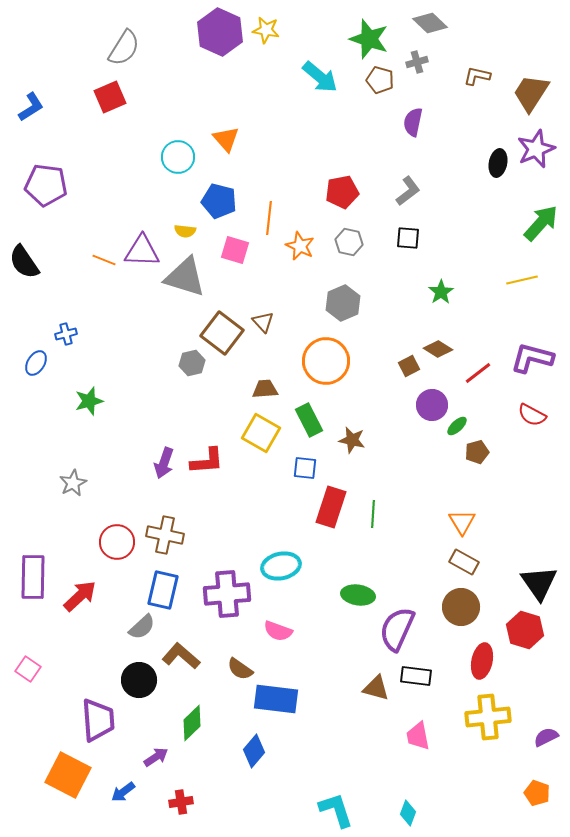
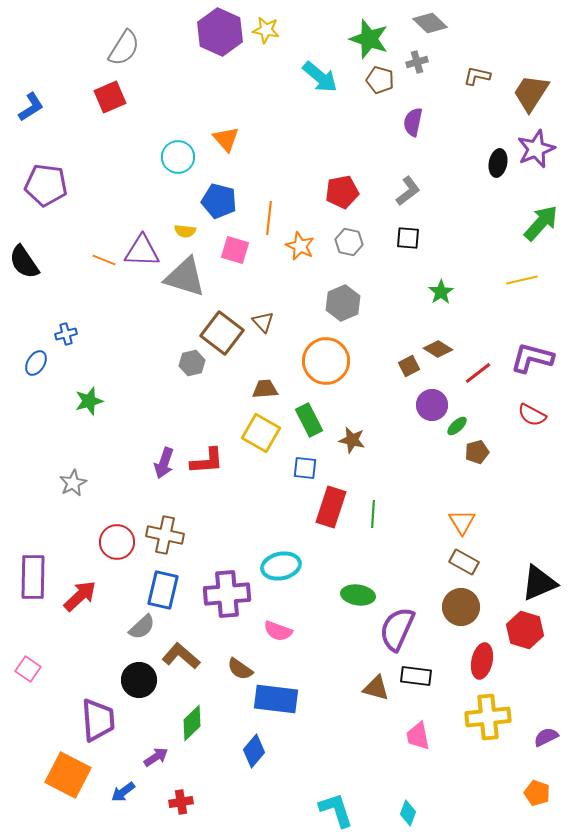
black triangle at (539, 583): rotated 42 degrees clockwise
